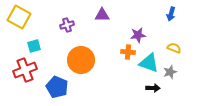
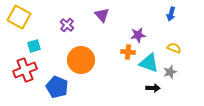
purple triangle: rotated 49 degrees clockwise
purple cross: rotated 32 degrees counterclockwise
